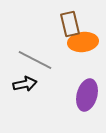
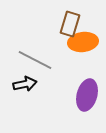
brown rectangle: rotated 30 degrees clockwise
